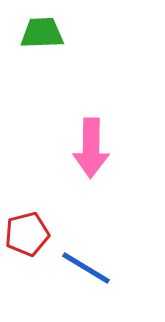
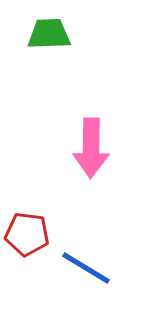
green trapezoid: moved 7 px right, 1 px down
red pentagon: rotated 21 degrees clockwise
